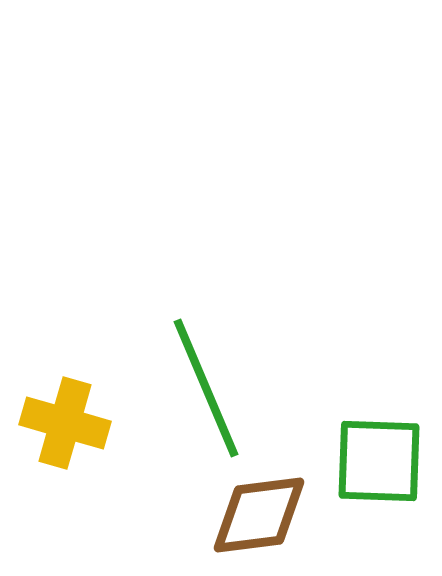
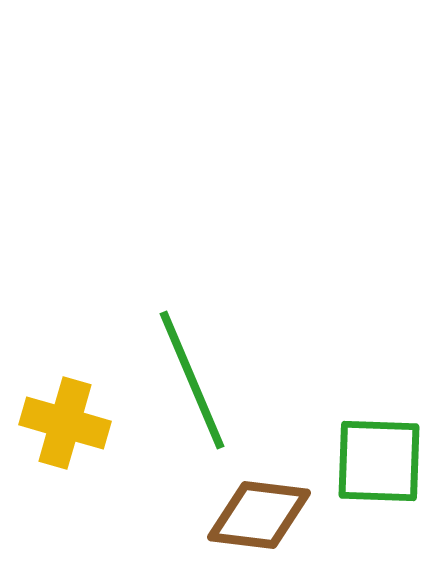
green line: moved 14 px left, 8 px up
brown diamond: rotated 14 degrees clockwise
